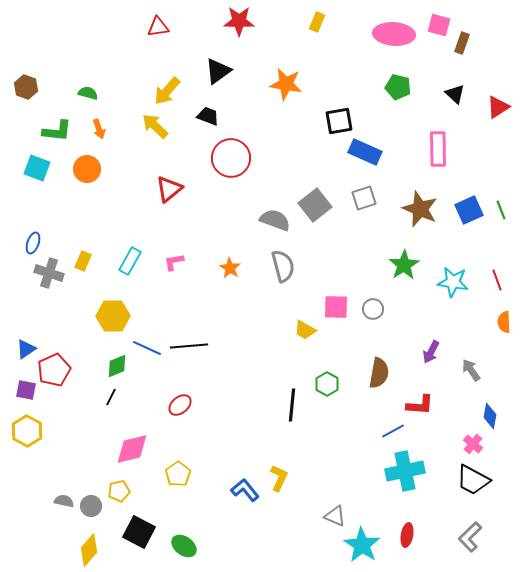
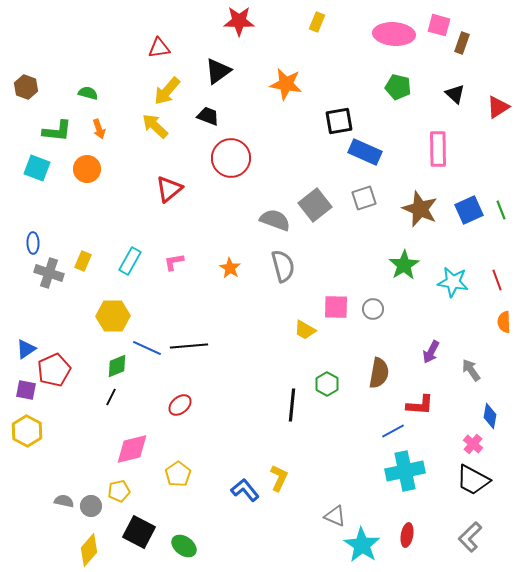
red triangle at (158, 27): moved 1 px right, 21 px down
blue ellipse at (33, 243): rotated 20 degrees counterclockwise
